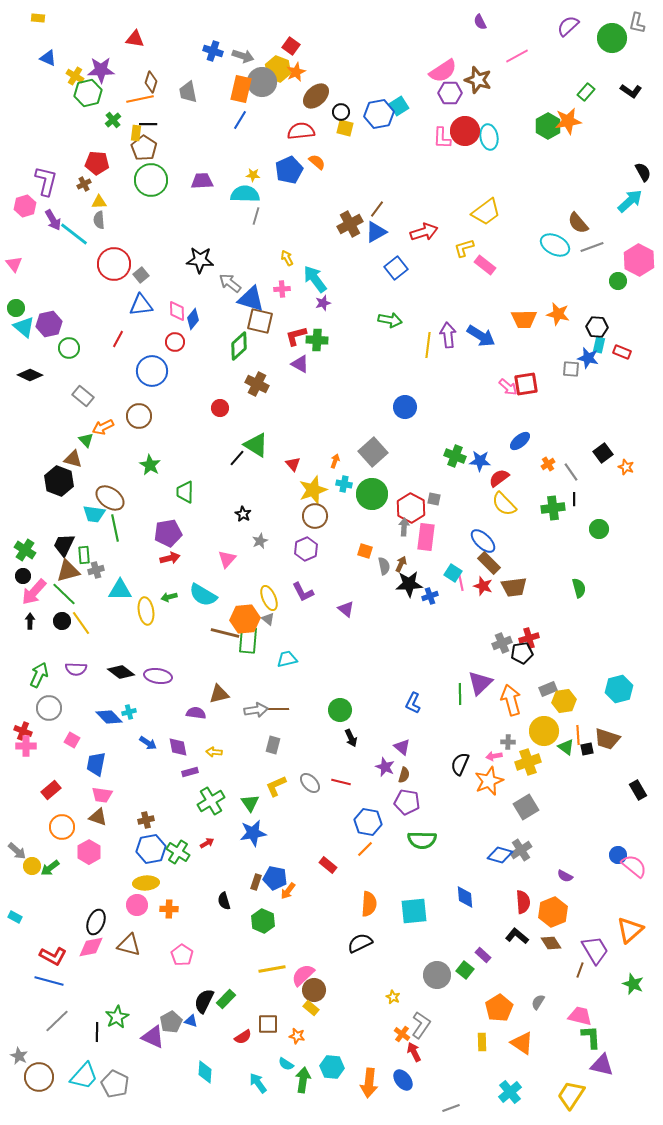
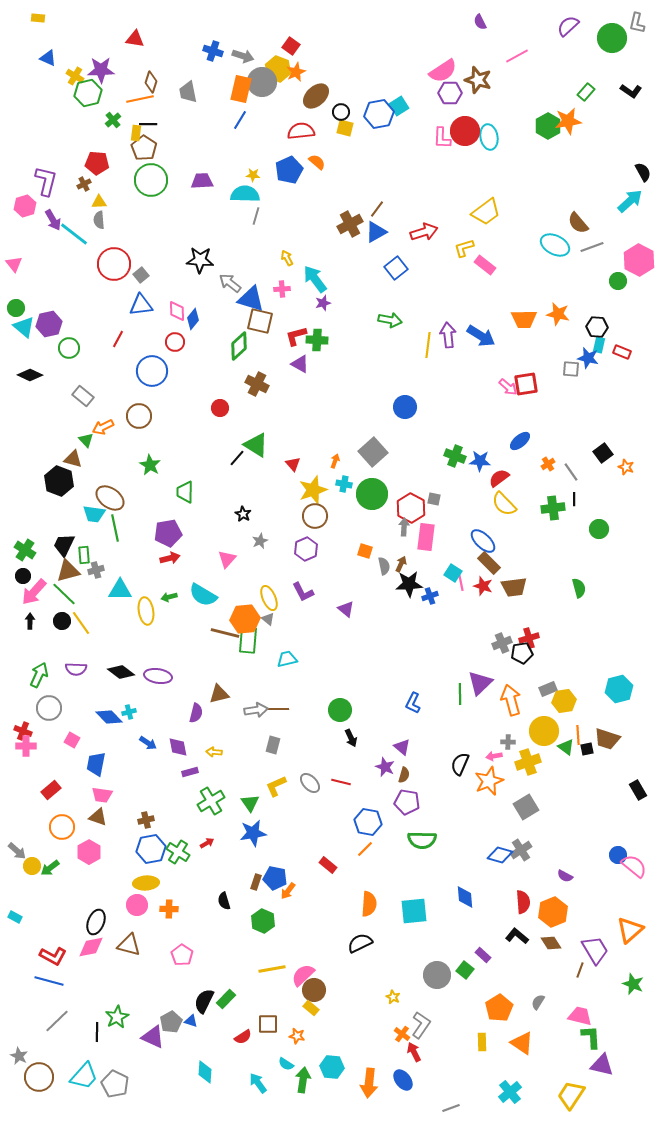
purple semicircle at (196, 713): rotated 96 degrees clockwise
